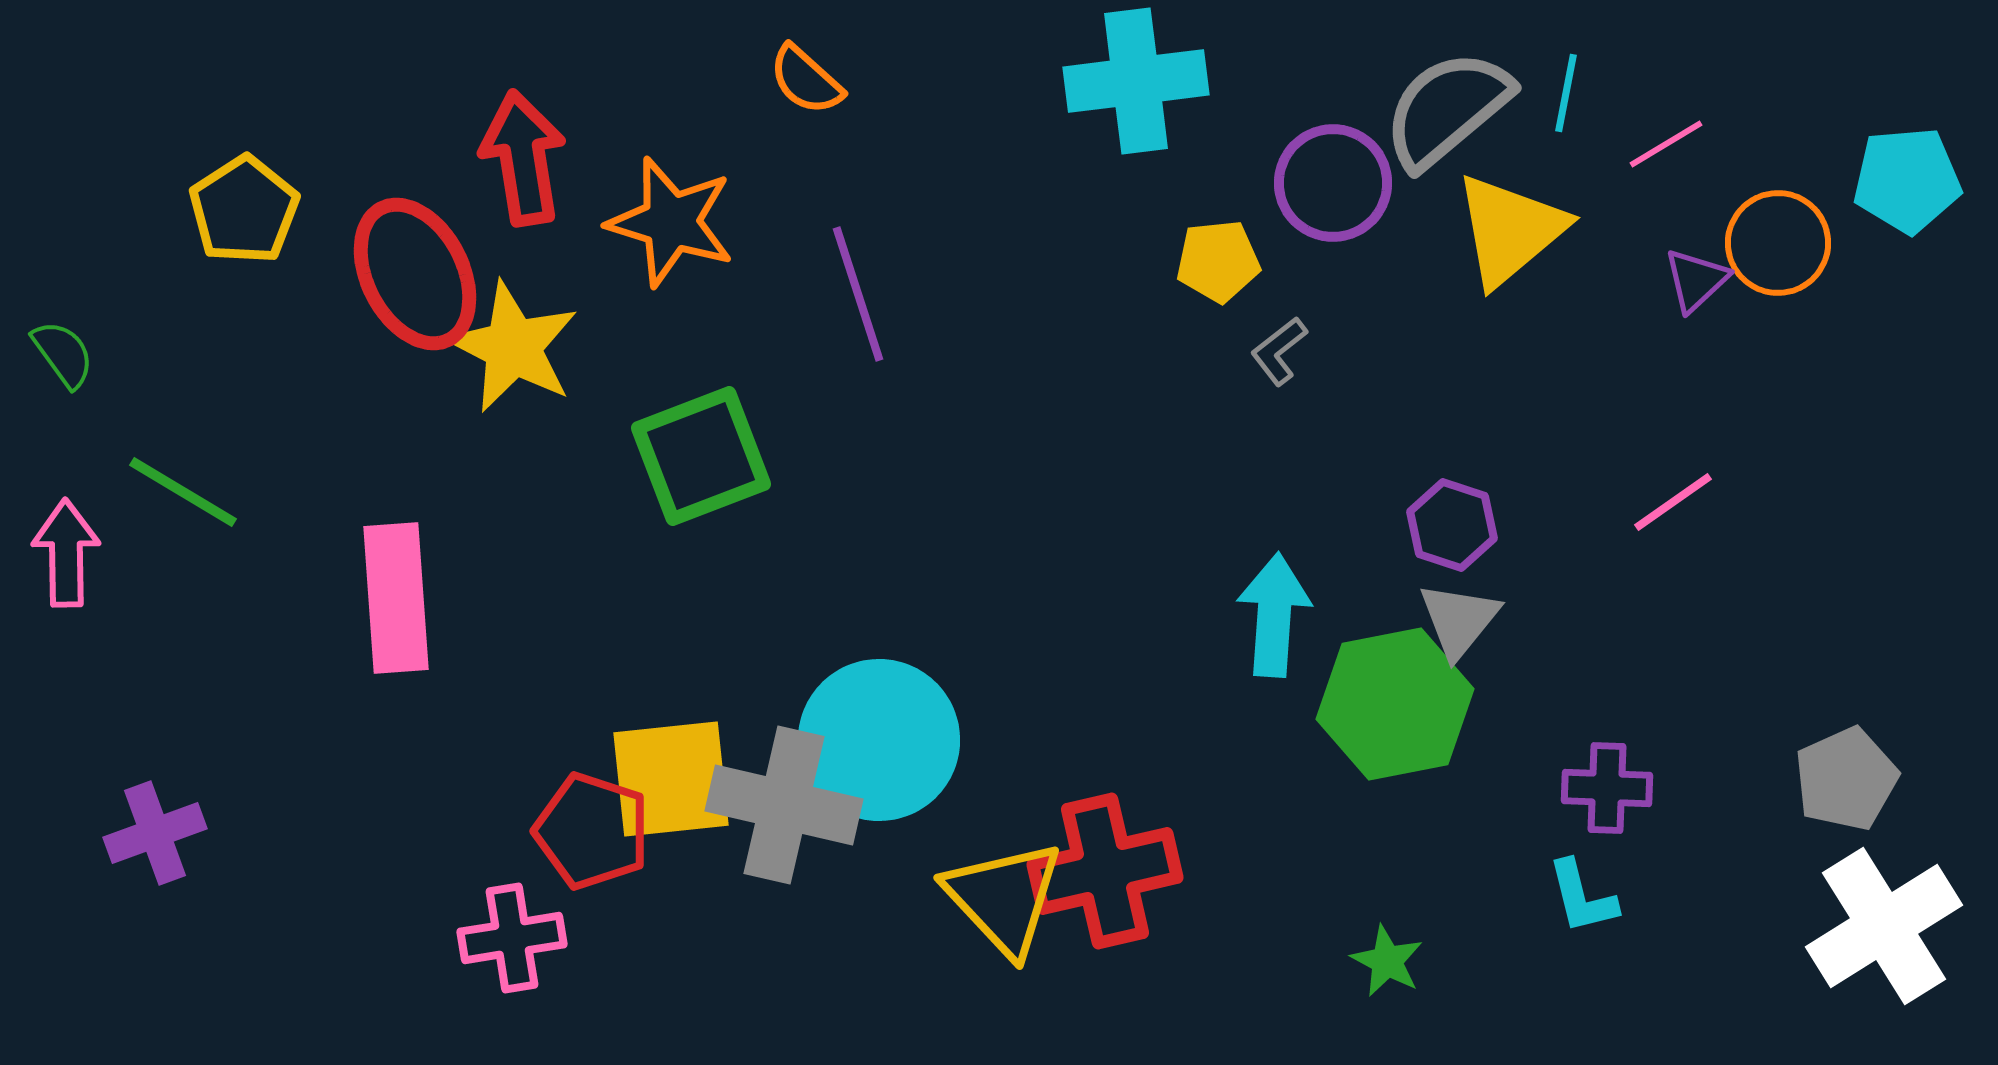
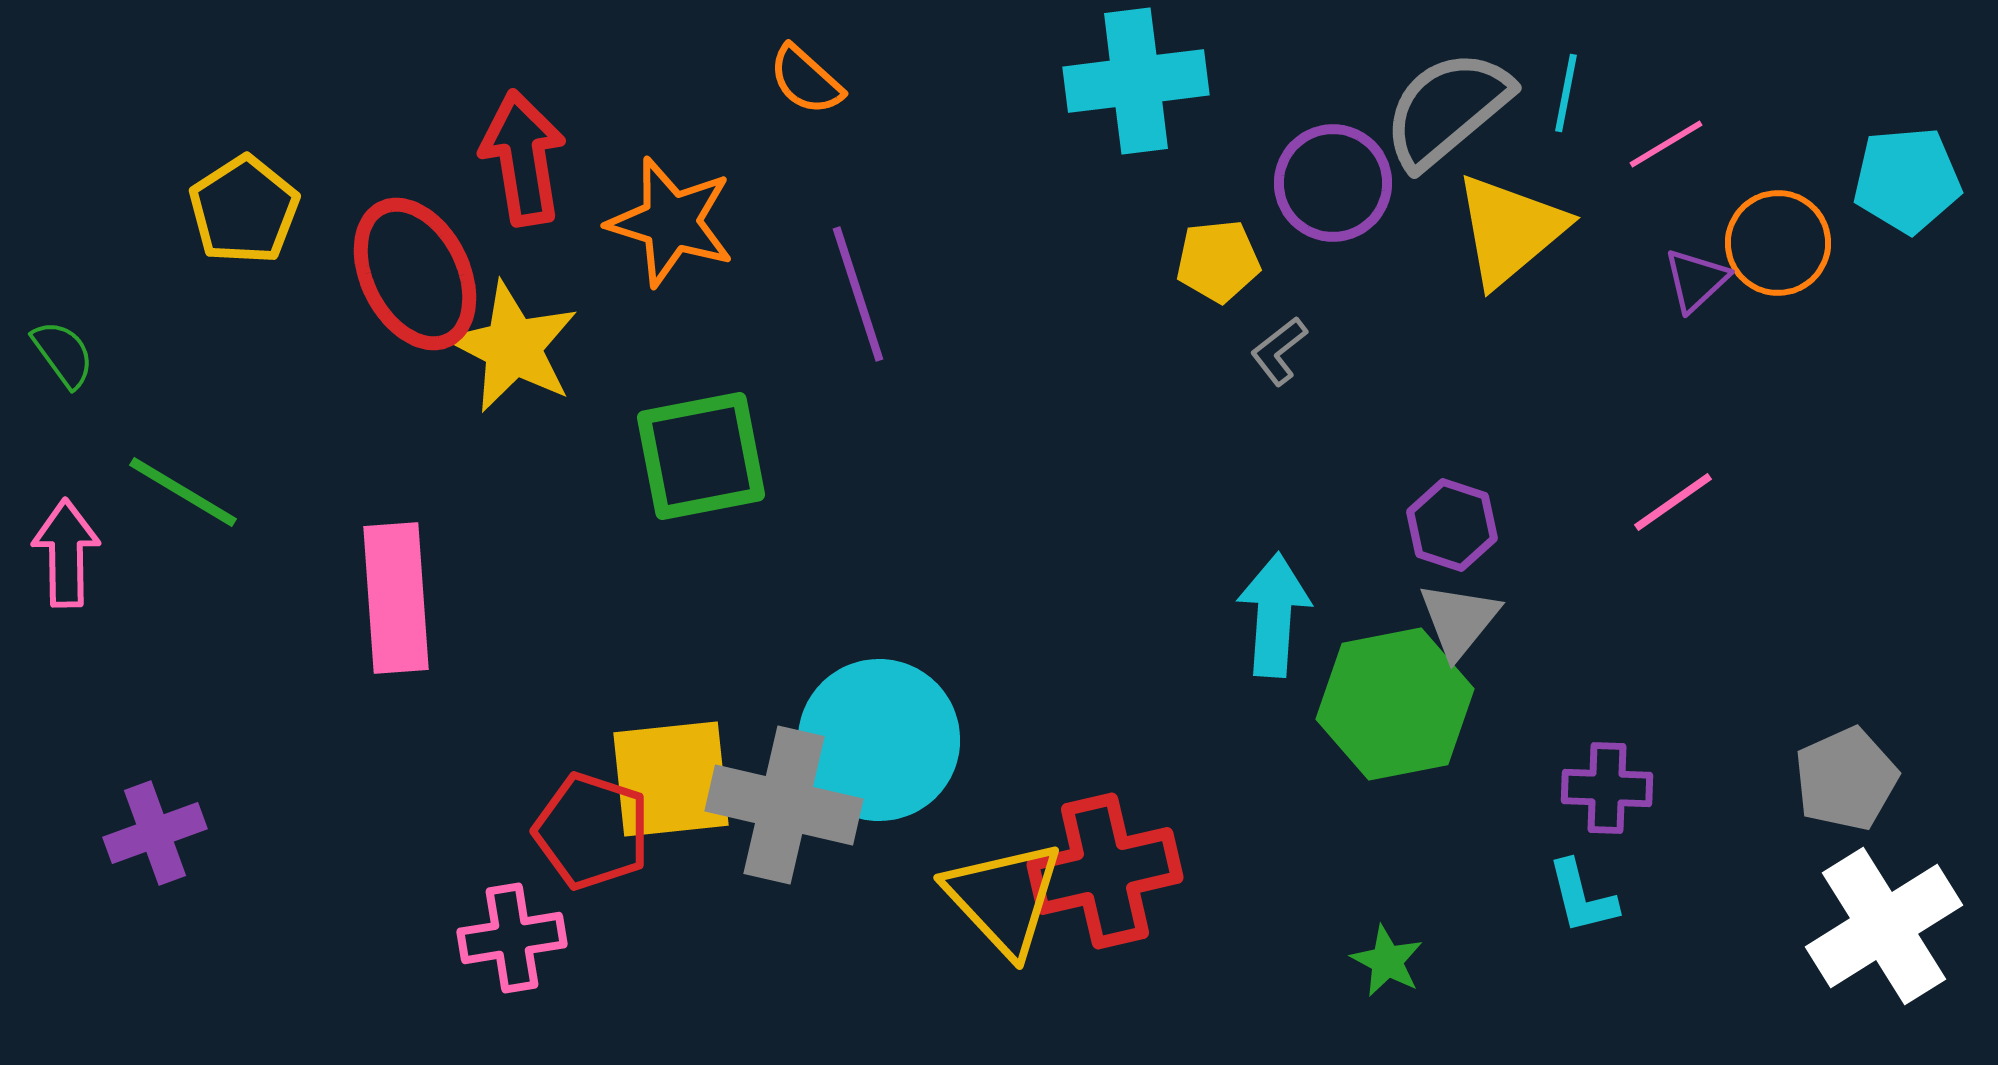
green square at (701, 456): rotated 10 degrees clockwise
